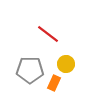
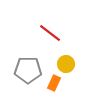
red line: moved 2 px right, 1 px up
gray pentagon: moved 2 px left
